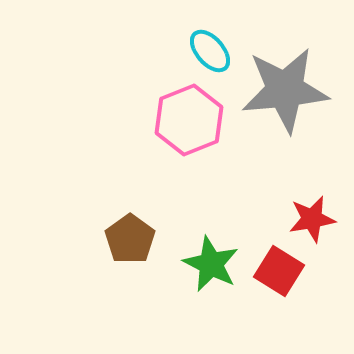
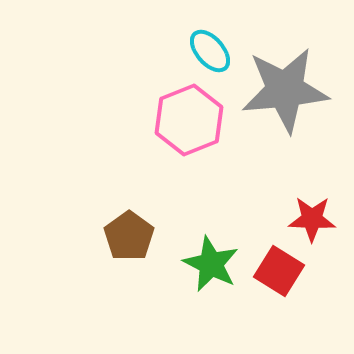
red star: rotated 12 degrees clockwise
brown pentagon: moved 1 px left, 3 px up
